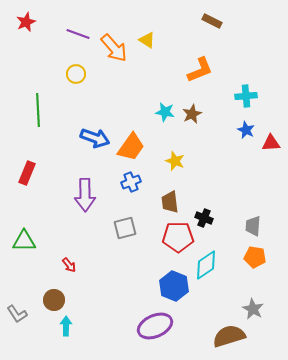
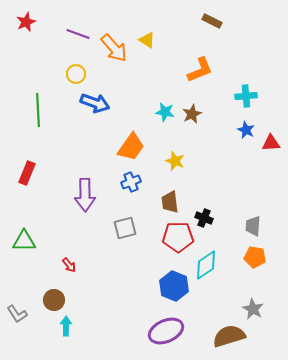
blue arrow: moved 35 px up
purple ellipse: moved 11 px right, 5 px down
